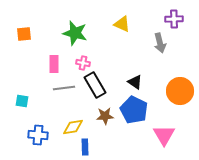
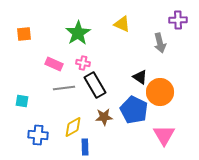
purple cross: moved 4 px right, 1 px down
green star: moved 3 px right; rotated 25 degrees clockwise
pink rectangle: rotated 66 degrees counterclockwise
black triangle: moved 5 px right, 5 px up
orange circle: moved 20 px left, 1 px down
brown star: moved 1 px left, 1 px down
yellow diamond: rotated 20 degrees counterclockwise
